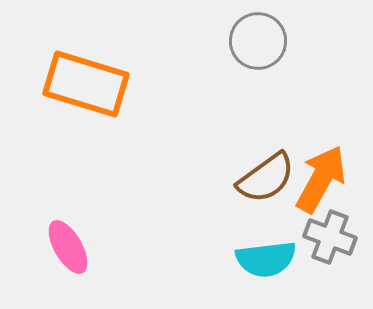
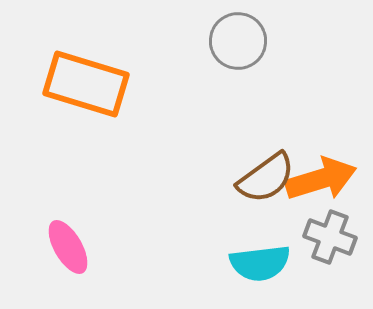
gray circle: moved 20 px left
orange arrow: rotated 44 degrees clockwise
cyan semicircle: moved 6 px left, 4 px down
